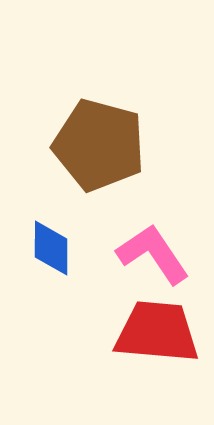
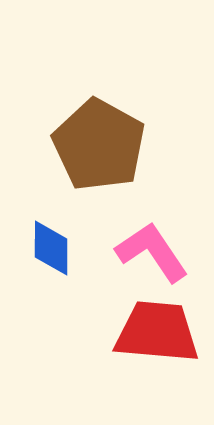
brown pentagon: rotated 14 degrees clockwise
pink L-shape: moved 1 px left, 2 px up
